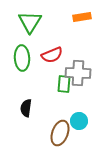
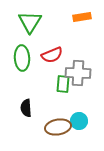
green rectangle: moved 1 px left
black semicircle: rotated 12 degrees counterclockwise
brown ellipse: moved 2 px left, 6 px up; rotated 60 degrees clockwise
